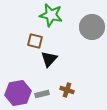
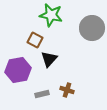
gray circle: moved 1 px down
brown square: moved 1 px up; rotated 14 degrees clockwise
purple hexagon: moved 23 px up
